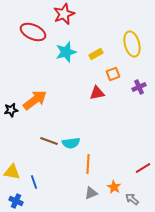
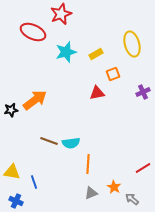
red star: moved 3 px left
purple cross: moved 4 px right, 5 px down
